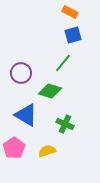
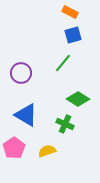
green diamond: moved 28 px right, 8 px down; rotated 15 degrees clockwise
